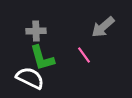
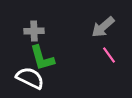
gray cross: moved 2 px left
pink line: moved 25 px right
